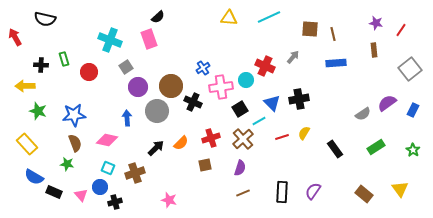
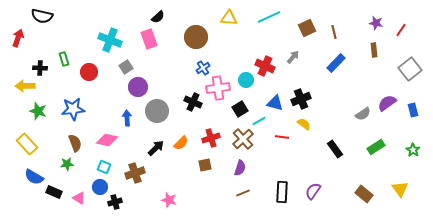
black semicircle at (45, 19): moved 3 px left, 3 px up
brown square at (310, 29): moved 3 px left, 1 px up; rotated 30 degrees counterclockwise
brown line at (333, 34): moved 1 px right, 2 px up
red arrow at (15, 37): moved 3 px right, 1 px down; rotated 48 degrees clockwise
blue rectangle at (336, 63): rotated 42 degrees counterclockwise
black cross at (41, 65): moved 1 px left, 3 px down
brown circle at (171, 86): moved 25 px right, 49 px up
pink cross at (221, 87): moved 3 px left, 1 px down
black cross at (299, 99): moved 2 px right; rotated 12 degrees counterclockwise
blue triangle at (272, 103): moved 3 px right; rotated 30 degrees counterclockwise
blue rectangle at (413, 110): rotated 40 degrees counterclockwise
blue star at (74, 115): moved 1 px left, 6 px up
yellow semicircle at (304, 133): moved 9 px up; rotated 96 degrees clockwise
red line at (282, 137): rotated 24 degrees clockwise
green star at (67, 164): rotated 16 degrees counterclockwise
cyan square at (108, 168): moved 4 px left, 1 px up
pink triangle at (81, 195): moved 2 px left, 3 px down; rotated 16 degrees counterclockwise
